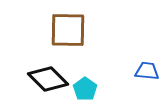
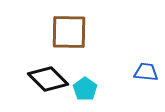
brown square: moved 1 px right, 2 px down
blue trapezoid: moved 1 px left, 1 px down
